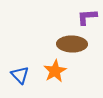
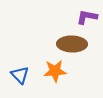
purple L-shape: rotated 15 degrees clockwise
orange star: rotated 25 degrees clockwise
